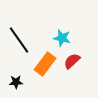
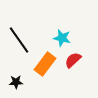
red semicircle: moved 1 px right, 1 px up
